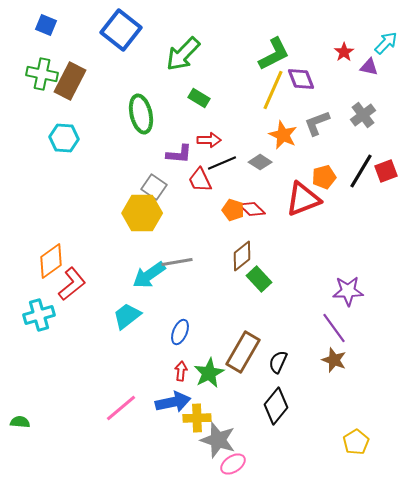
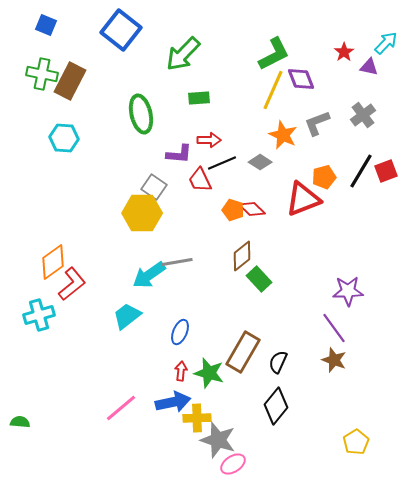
green rectangle at (199, 98): rotated 35 degrees counterclockwise
orange diamond at (51, 261): moved 2 px right, 1 px down
green star at (209, 373): rotated 28 degrees counterclockwise
